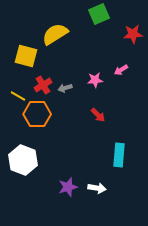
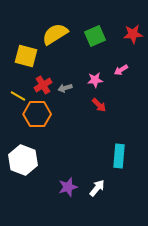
green square: moved 4 px left, 22 px down
red arrow: moved 1 px right, 10 px up
cyan rectangle: moved 1 px down
white arrow: rotated 60 degrees counterclockwise
